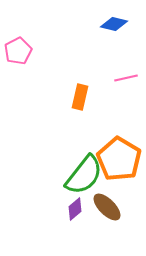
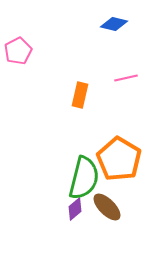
orange rectangle: moved 2 px up
green semicircle: moved 3 px down; rotated 24 degrees counterclockwise
